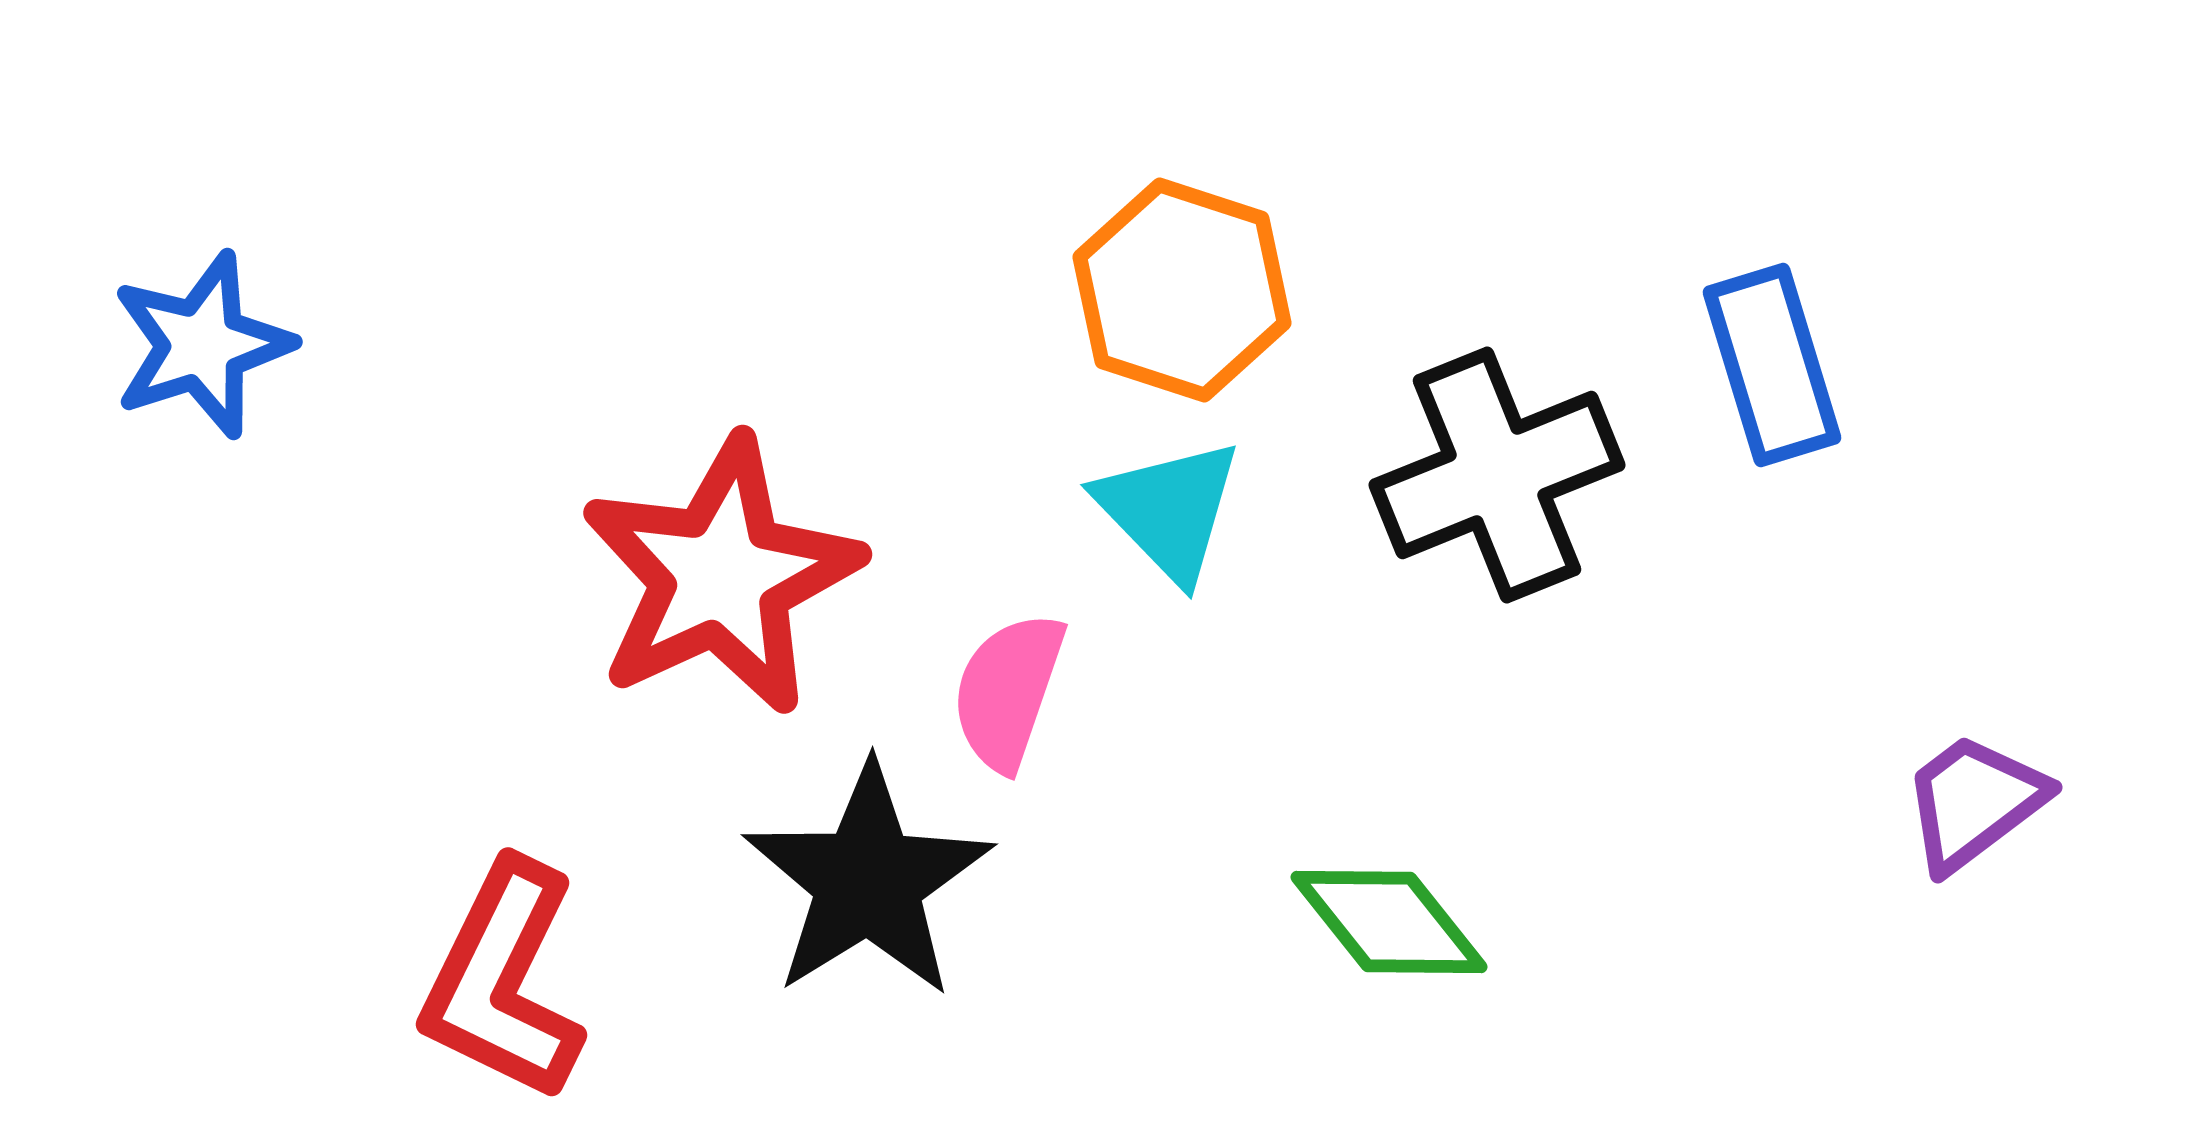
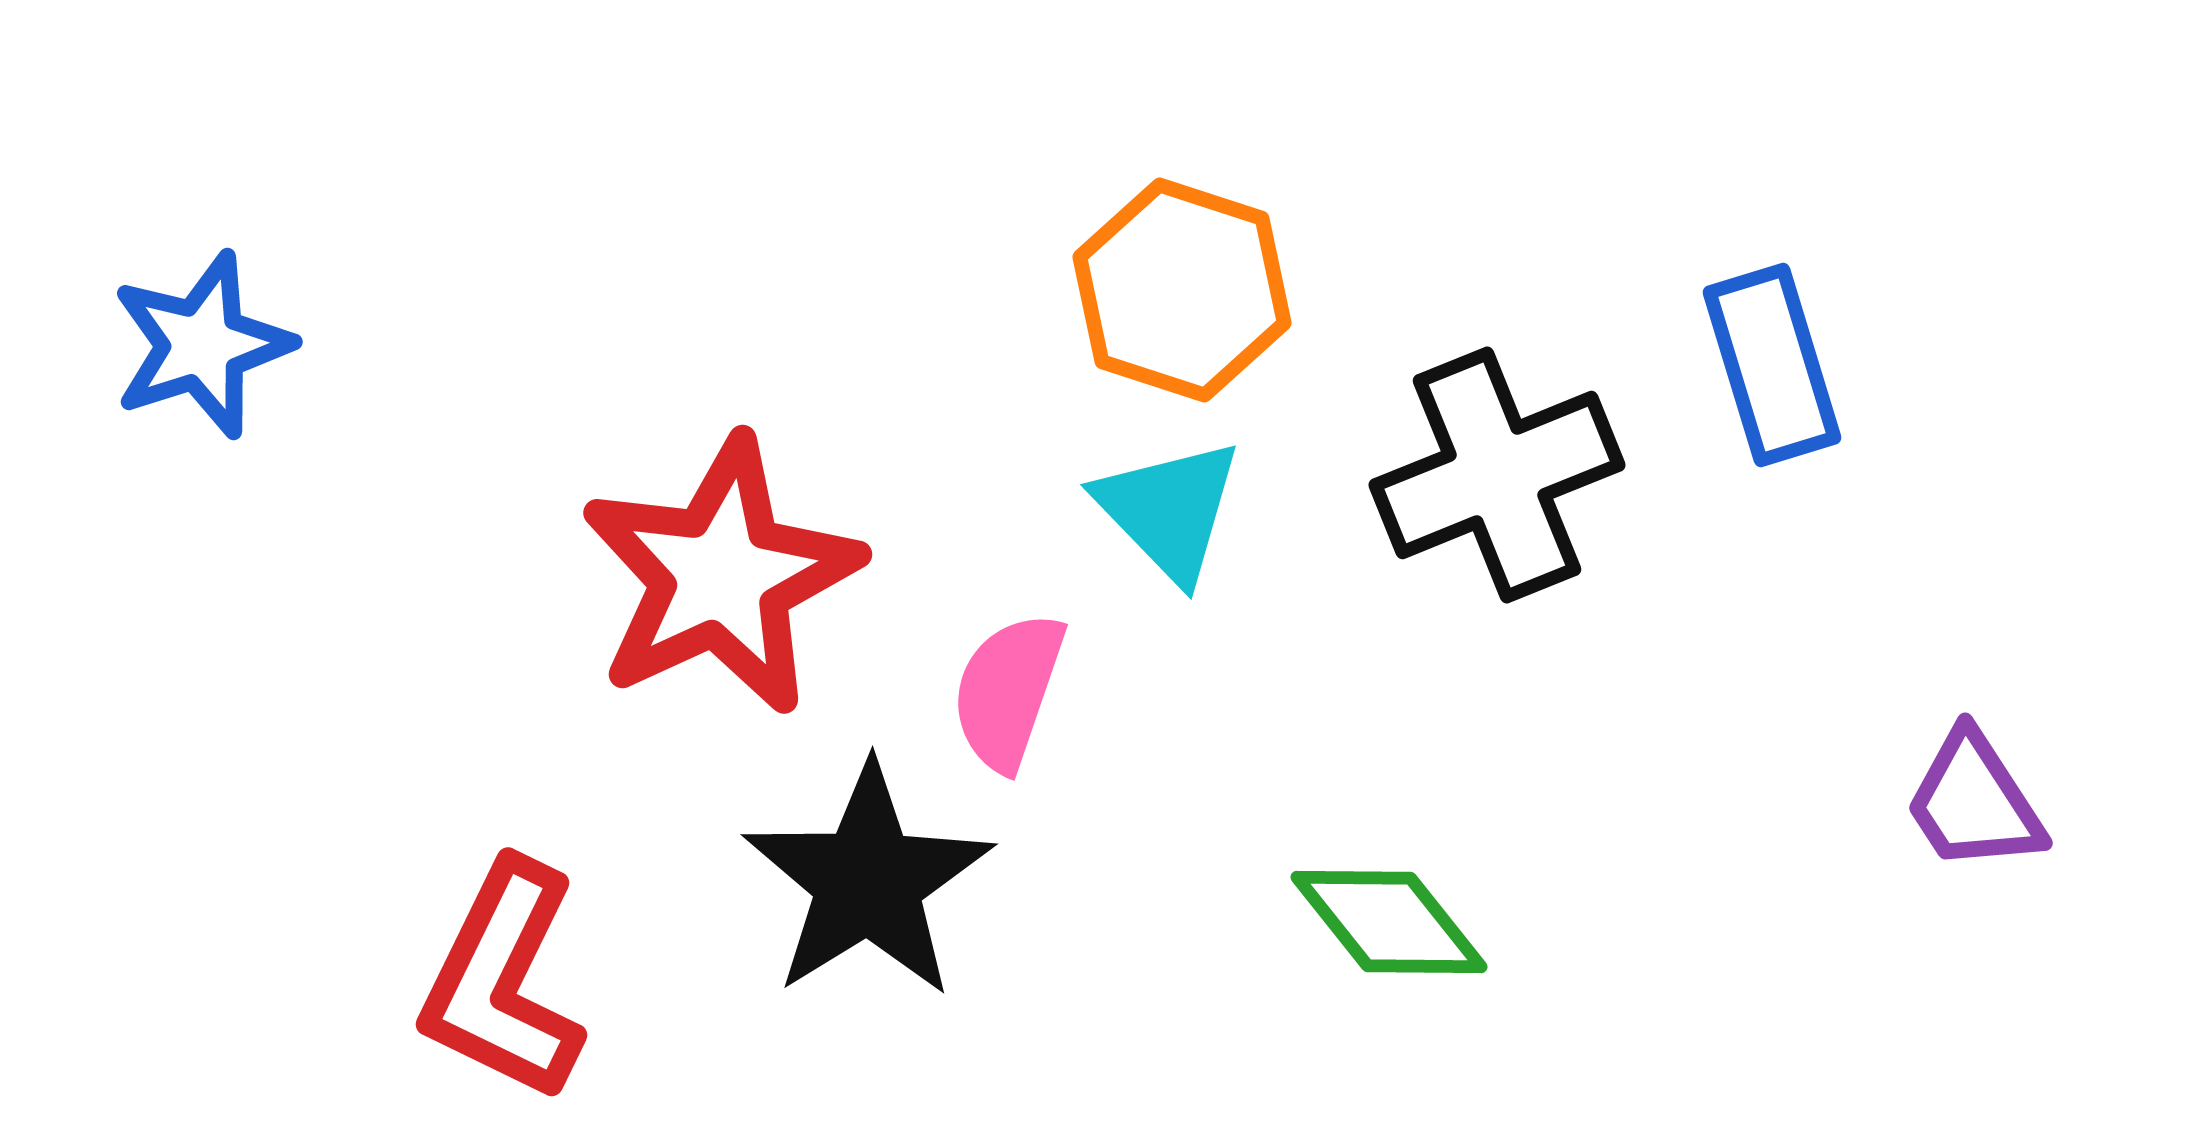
purple trapezoid: rotated 86 degrees counterclockwise
